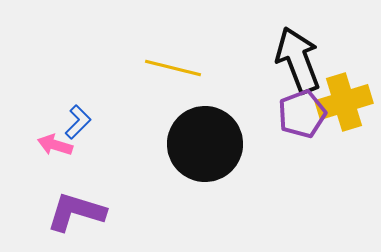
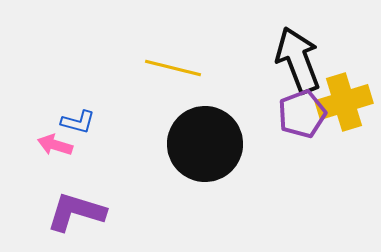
blue L-shape: rotated 60 degrees clockwise
